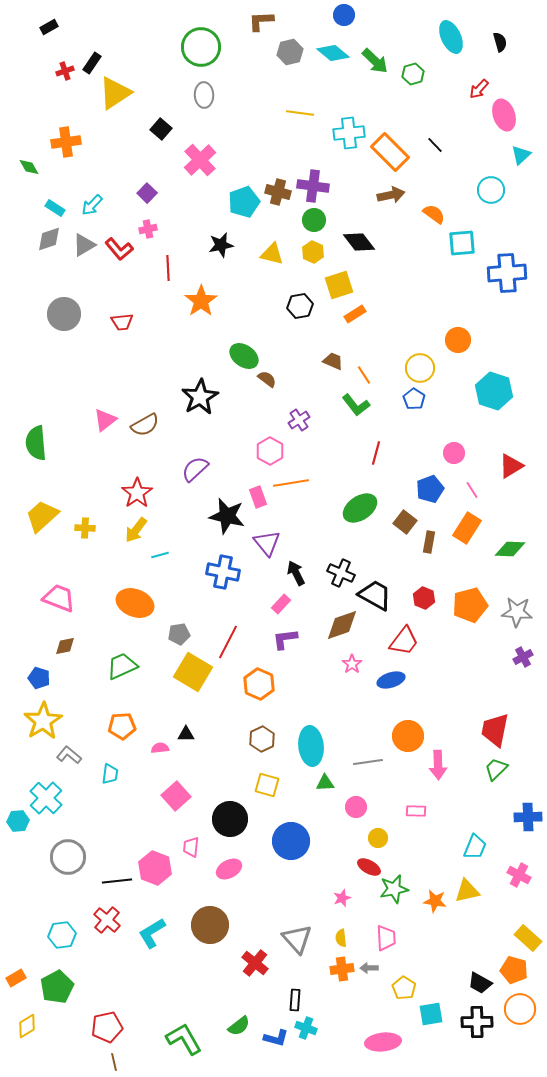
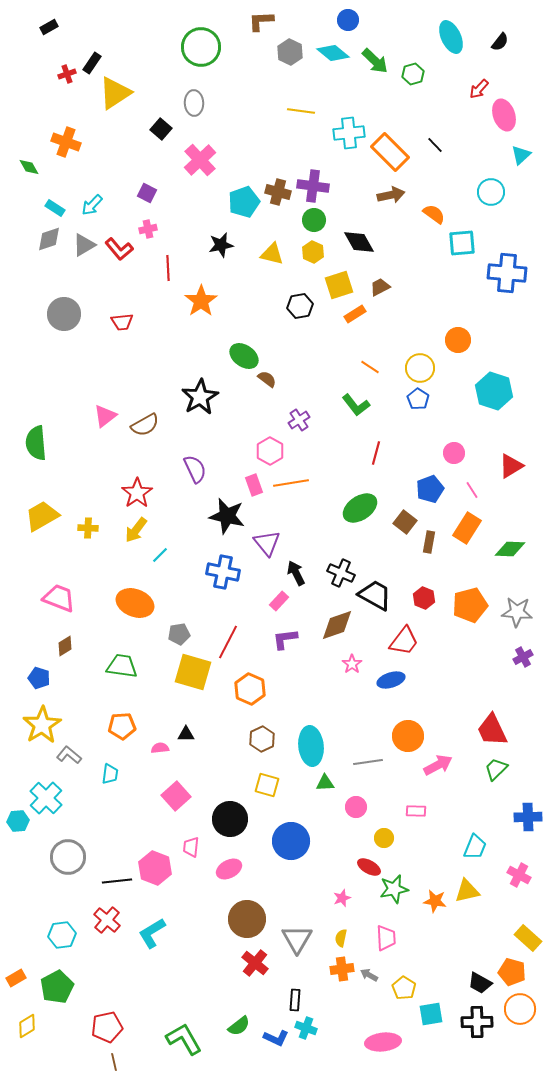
blue circle at (344, 15): moved 4 px right, 5 px down
black semicircle at (500, 42): rotated 54 degrees clockwise
gray hexagon at (290, 52): rotated 20 degrees counterclockwise
red cross at (65, 71): moved 2 px right, 3 px down
gray ellipse at (204, 95): moved 10 px left, 8 px down
yellow line at (300, 113): moved 1 px right, 2 px up
orange cross at (66, 142): rotated 28 degrees clockwise
cyan circle at (491, 190): moved 2 px down
purple square at (147, 193): rotated 18 degrees counterclockwise
black diamond at (359, 242): rotated 8 degrees clockwise
blue cross at (507, 273): rotated 9 degrees clockwise
brown trapezoid at (333, 361): moved 47 px right, 74 px up; rotated 50 degrees counterclockwise
orange line at (364, 375): moved 6 px right, 8 px up; rotated 24 degrees counterclockwise
blue pentagon at (414, 399): moved 4 px right
pink triangle at (105, 420): moved 4 px up
purple semicircle at (195, 469): rotated 108 degrees clockwise
pink rectangle at (258, 497): moved 4 px left, 12 px up
yellow trapezoid at (42, 516): rotated 12 degrees clockwise
yellow cross at (85, 528): moved 3 px right
cyan line at (160, 555): rotated 30 degrees counterclockwise
pink rectangle at (281, 604): moved 2 px left, 3 px up
brown diamond at (342, 625): moved 5 px left
brown diamond at (65, 646): rotated 20 degrees counterclockwise
green trapezoid at (122, 666): rotated 32 degrees clockwise
yellow square at (193, 672): rotated 15 degrees counterclockwise
orange hexagon at (259, 684): moved 9 px left, 5 px down
yellow star at (43, 721): moved 1 px left, 4 px down
red trapezoid at (495, 730): moved 3 px left; rotated 36 degrees counterclockwise
pink arrow at (438, 765): rotated 116 degrees counterclockwise
yellow circle at (378, 838): moved 6 px right
brown circle at (210, 925): moved 37 px right, 6 px up
yellow semicircle at (341, 938): rotated 18 degrees clockwise
gray triangle at (297, 939): rotated 12 degrees clockwise
gray arrow at (369, 968): moved 7 px down; rotated 30 degrees clockwise
orange pentagon at (514, 970): moved 2 px left, 2 px down
blue L-shape at (276, 1038): rotated 10 degrees clockwise
